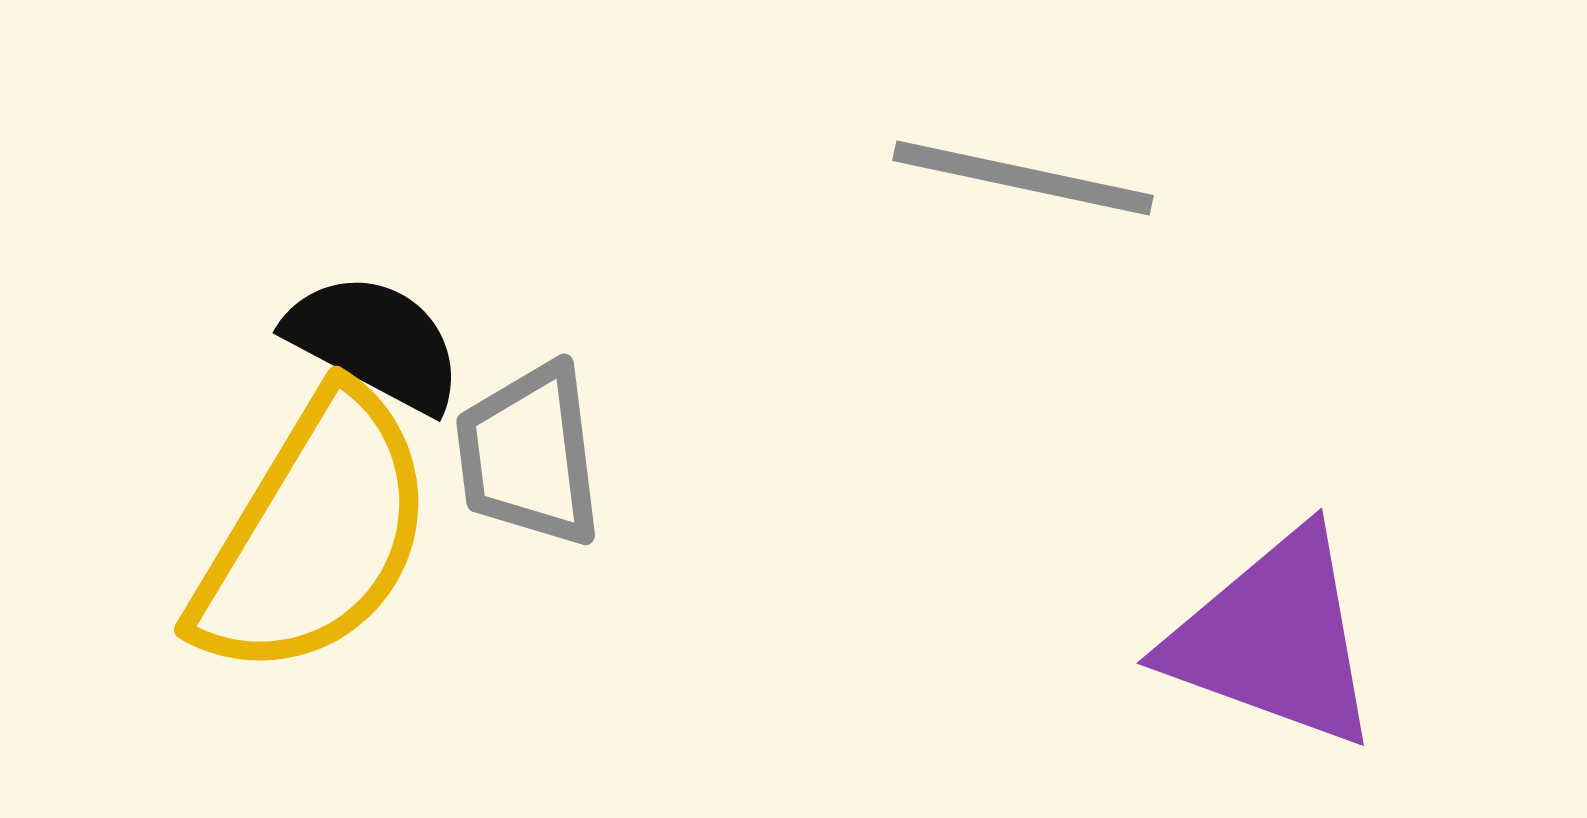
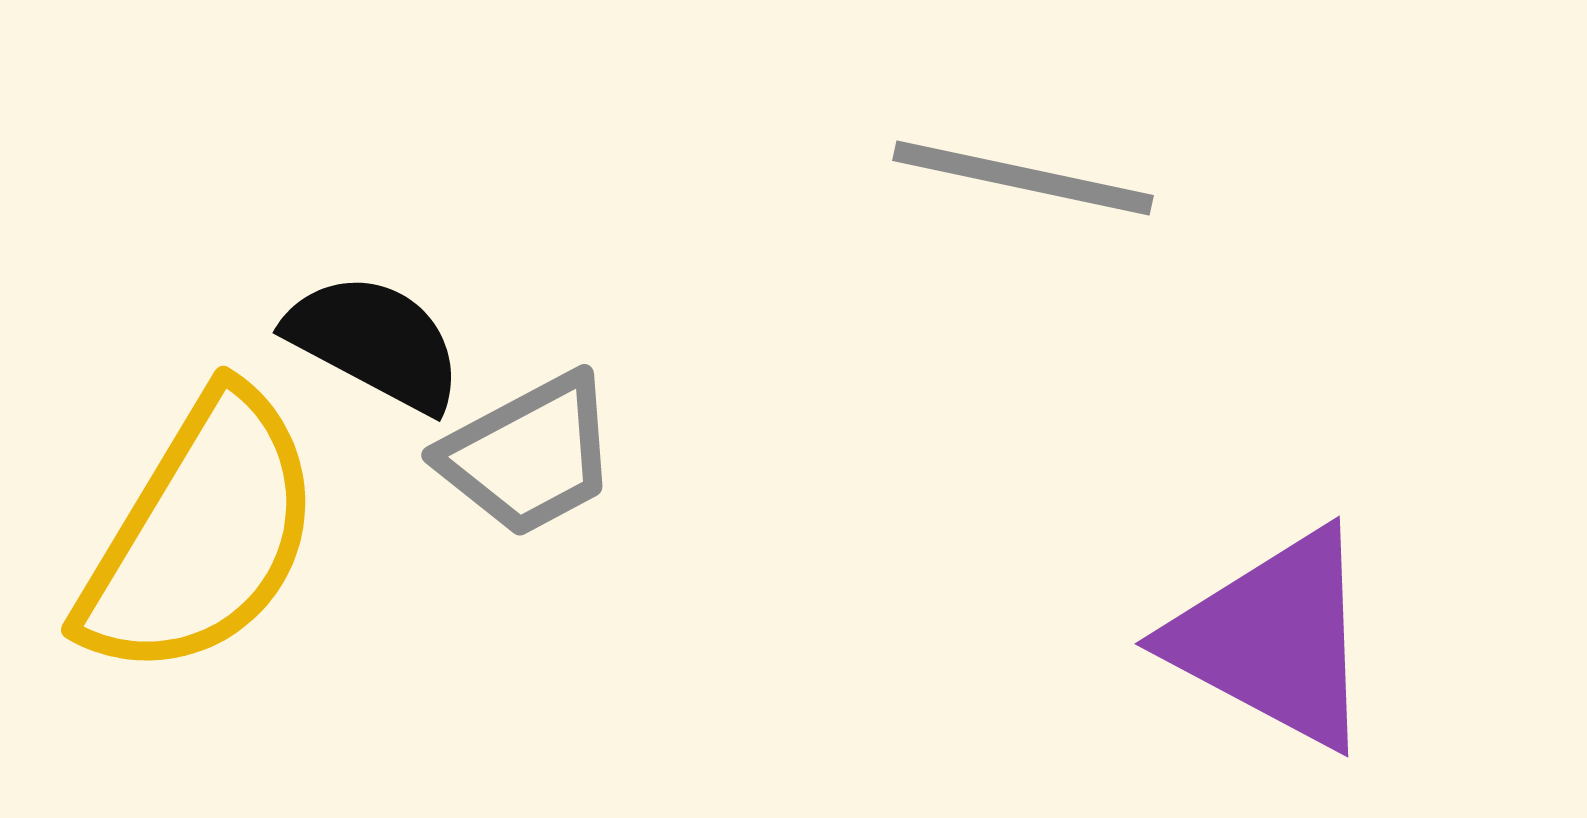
gray trapezoid: rotated 111 degrees counterclockwise
yellow semicircle: moved 113 px left
purple triangle: rotated 8 degrees clockwise
